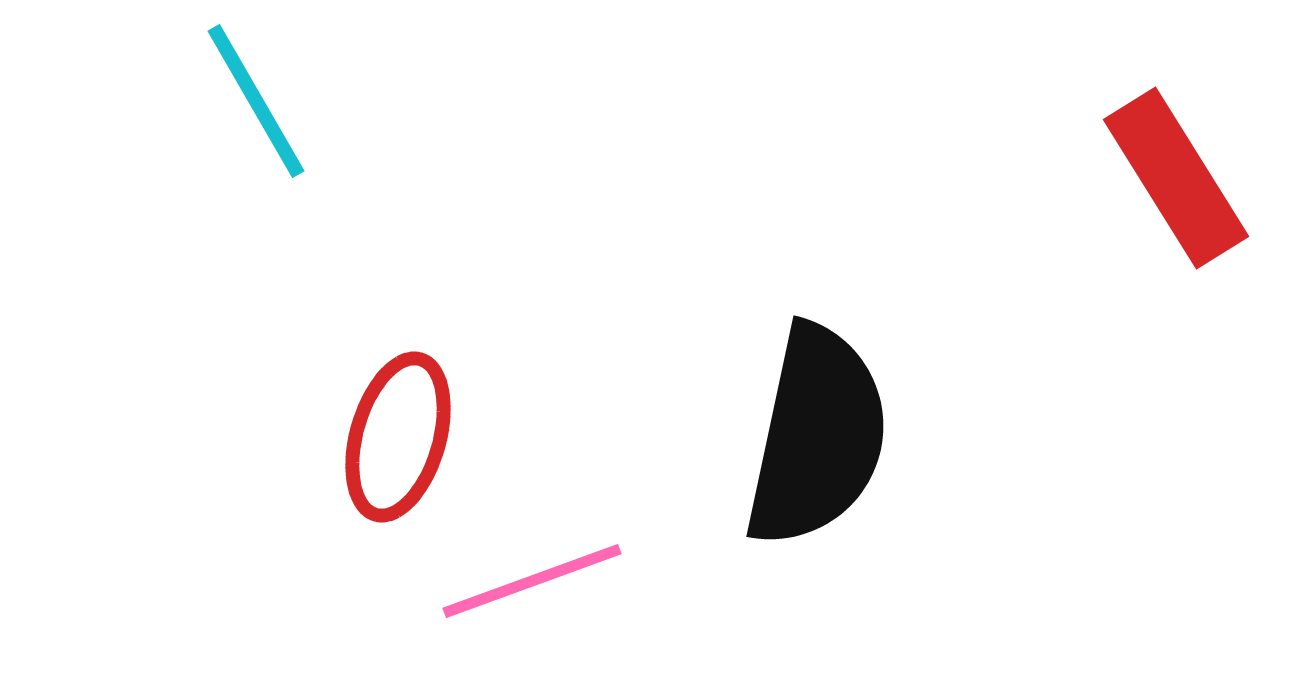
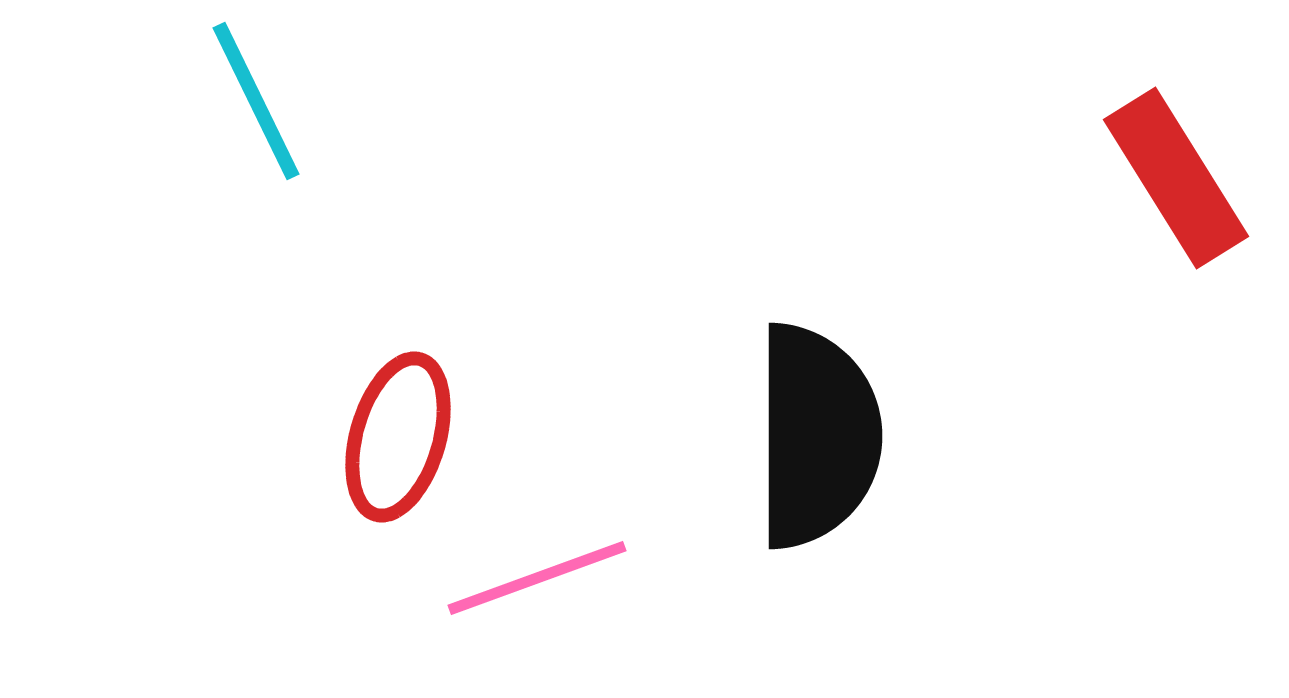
cyan line: rotated 4 degrees clockwise
black semicircle: rotated 12 degrees counterclockwise
pink line: moved 5 px right, 3 px up
